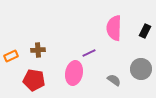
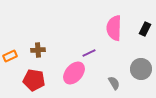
black rectangle: moved 2 px up
orange rectangle: moved 1 px left
pink ellipse: rotated 30 degrees clockwise
gray semicircle: moved 3 px down; rotated 24 degrees clockwise
